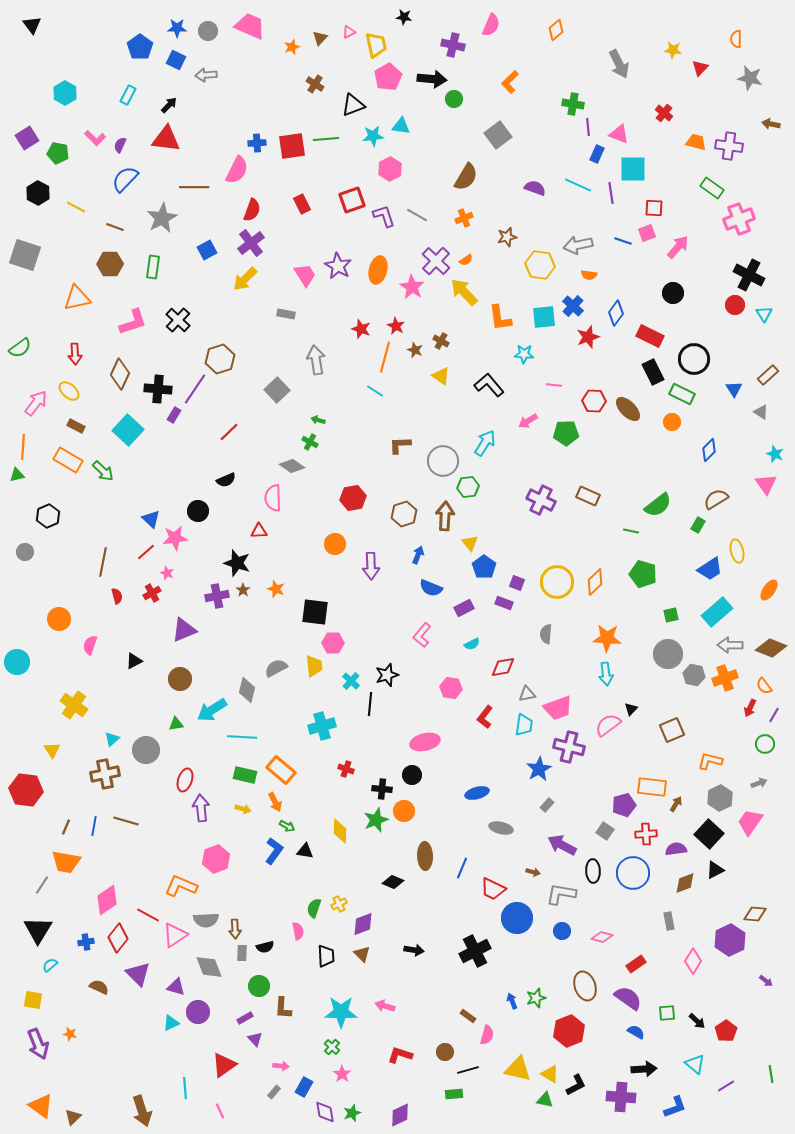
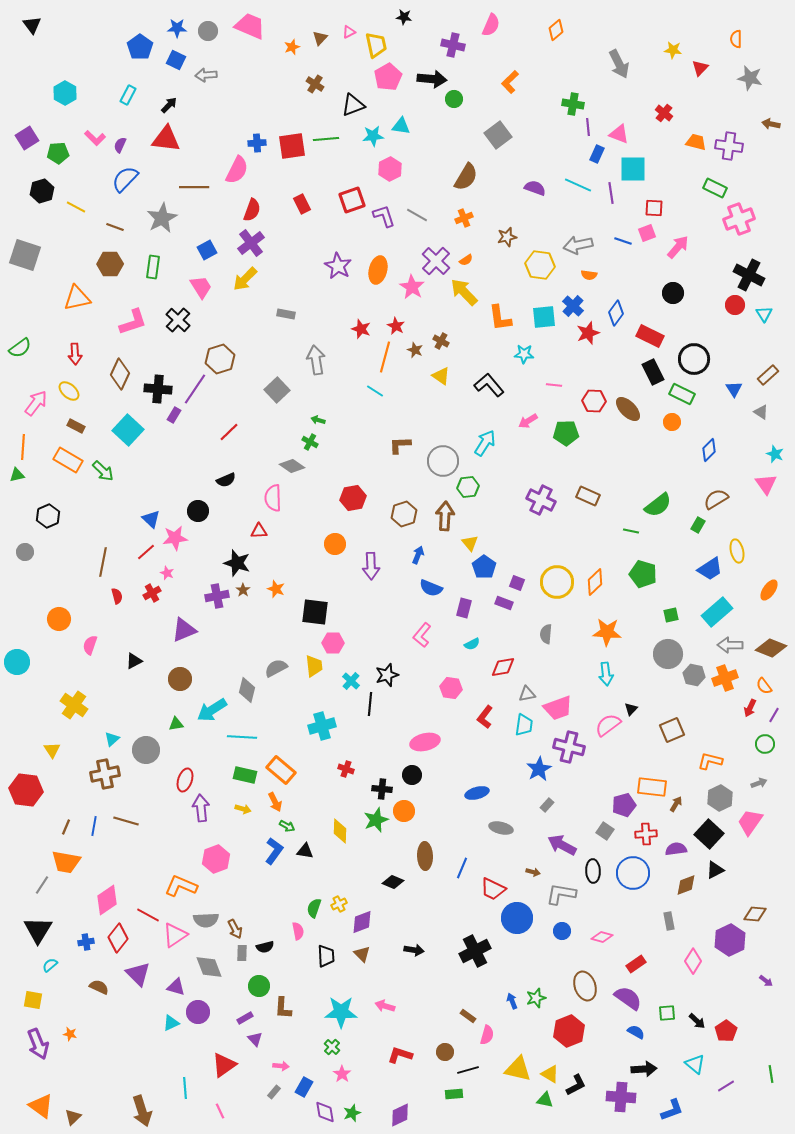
green pentagon at (58, 153): rotated 15 degrees counterclockwise
green rectangle at (712, 188): moved 3 px right; rotated 10 degrees counterclockwise
black hexagon at (38, 193): moved 4 px right, 2 px up; rotated 15 degrees clockwise
pink trapezoid at (305, 275): moved 104 px left, 12 px down
red star at (588, 337): moved 4 px up
purple rectangle at (464, 608): rotated 48 degrees counterclockwise
orange star at (607, 638): moved 6 px up
brown diamond at (685, 883): moved 1 px right, 2 px down
purple diamond at (363, 924): moved 1 px left, 2 px up
brown arrow at (235, 929): rotated 24 degrees counterclockwise
blue L-shape at (675, 1107): moved 3 px left, 3 px down
